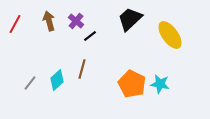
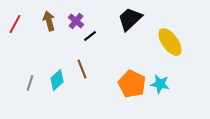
yellow ellipse: moved 7 px down
brown line: rotated 36 degrees counterclockwise
gray line: rotated 21 degrees counterclockwise
